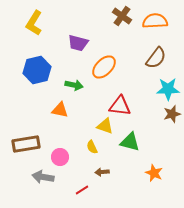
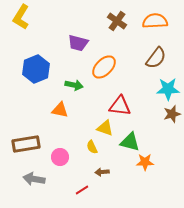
brown cross: moved 5 px left, 5 px down
yellow L-shape: moved 13 px left, 6 px up
blue hexagon: moved 1 px left, 1 px up; rotated 8 degrees counterclockwise
yellow triangle: moved 2 px down
orange star: moved 9 px left, 11 px up; rotated 24 degrees counterclockwise
gray arrow: moved 9 px left, 2 px down
